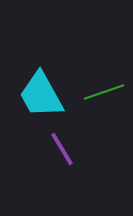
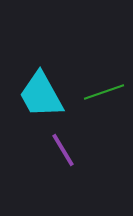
purple line: moved 1 px right, 1 px down
